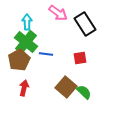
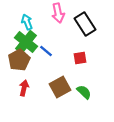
pink arrow: rotated 42 degrees clockwise
cyan arrow: rotated 21 degrees counterclockwise
blue line: moved 3 px up; rotated 32 degrees clockwise
brown square: moved 6 px left; rotated 20 degrees clockwise
